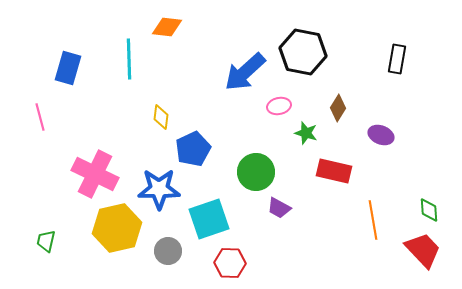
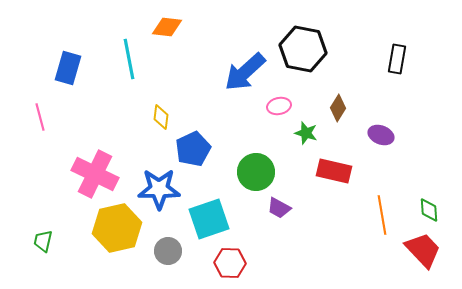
black hexagon: moved 3 px up
cyan line: rotated 9 degrees counterclockwise
orange line: moved 9 px right, 5 px up
green trapezoid: moved 3 px left
